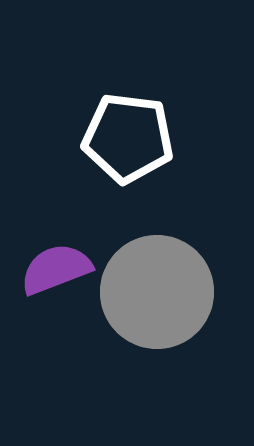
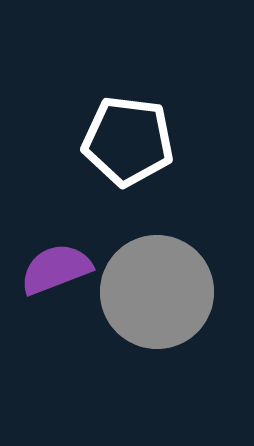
white pentagon: moved 3 px down
